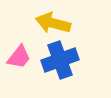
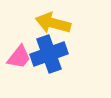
blue cross: moved 11 px left, 6 px up
